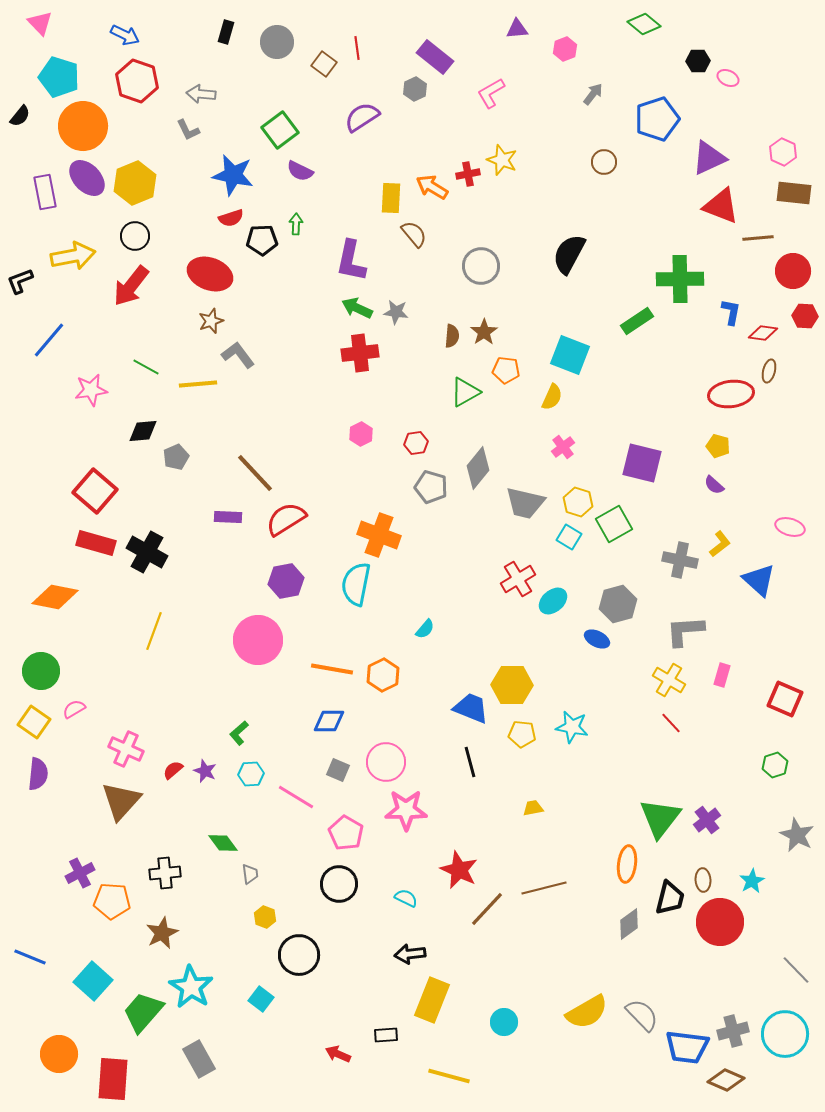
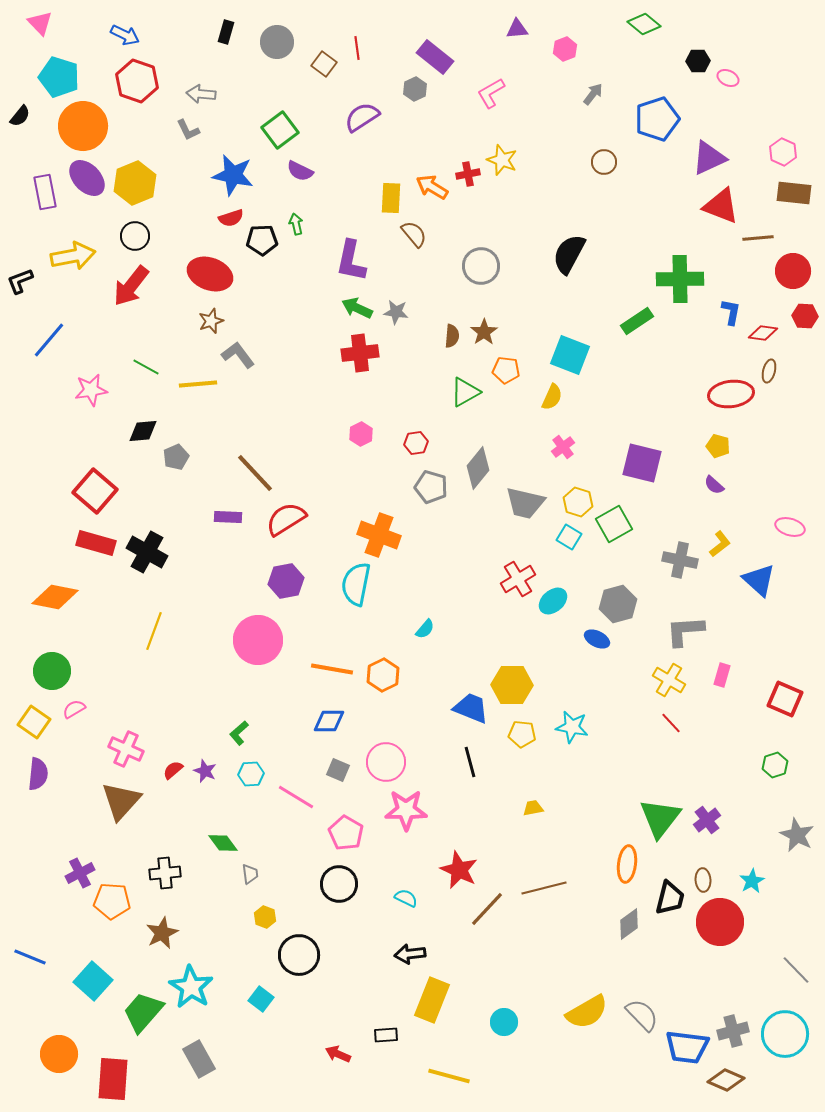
green arrow at (296, 224): rotated 15 degrees counterclockwise
green circle at (41, 671): moved 11 px right
